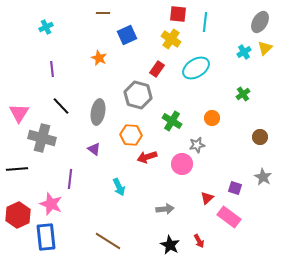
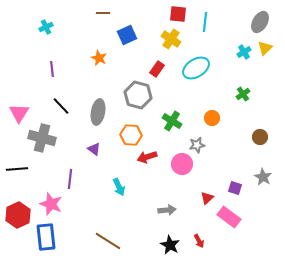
gray arrow at (165, 209): moved 2 px right, 1 px down
